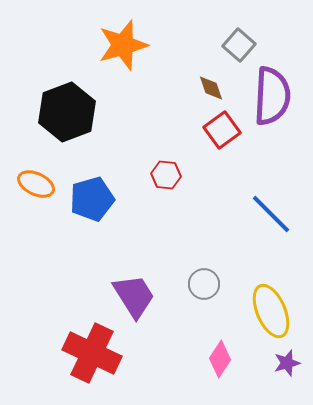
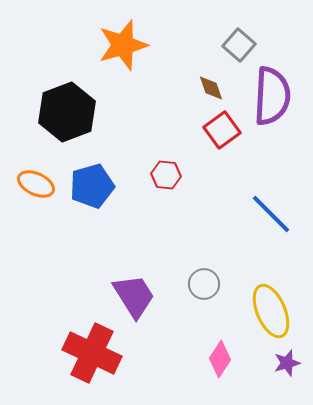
blue pentagon: moved 13 px up
